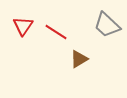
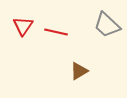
red line: rotated 20 degrees counterclockwise
brown triangle: moved 12 px down
